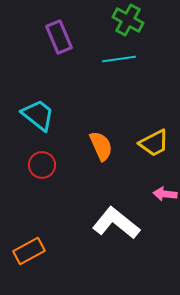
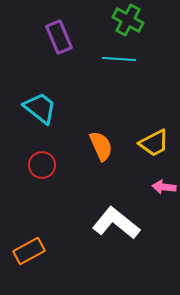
cyan line: rotated 12 degrees clockwise
cyan trapezoid: moved 2 px right, 7 px up
pink arrow: moved 1 px left, 7 px up
